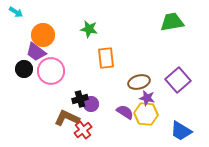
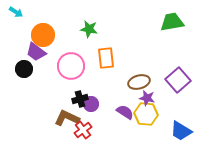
pink circle: moved 20 px right, 5 px up
